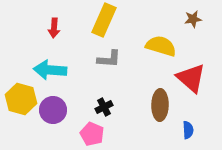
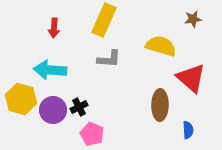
black cross: moved 25 px left
